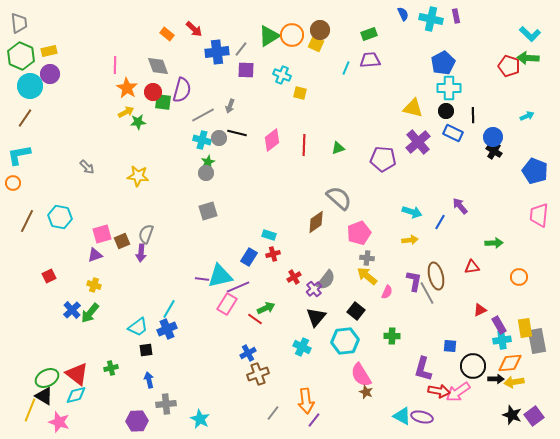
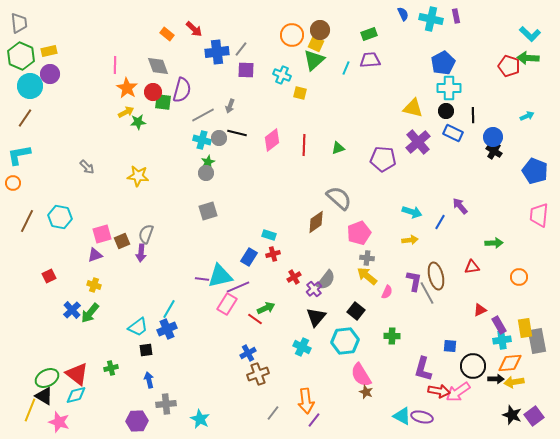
green triangle at (269, 36): moved 45 px right, 24 px down; rotated 10 degrees counterclockwise
